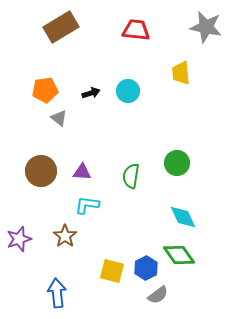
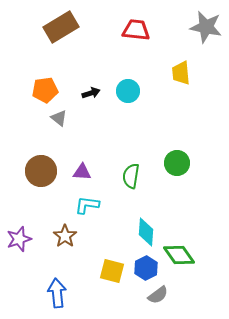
cyan diamond: moved 37 px left, 15 px down; rotated 28 degrees clockwise
